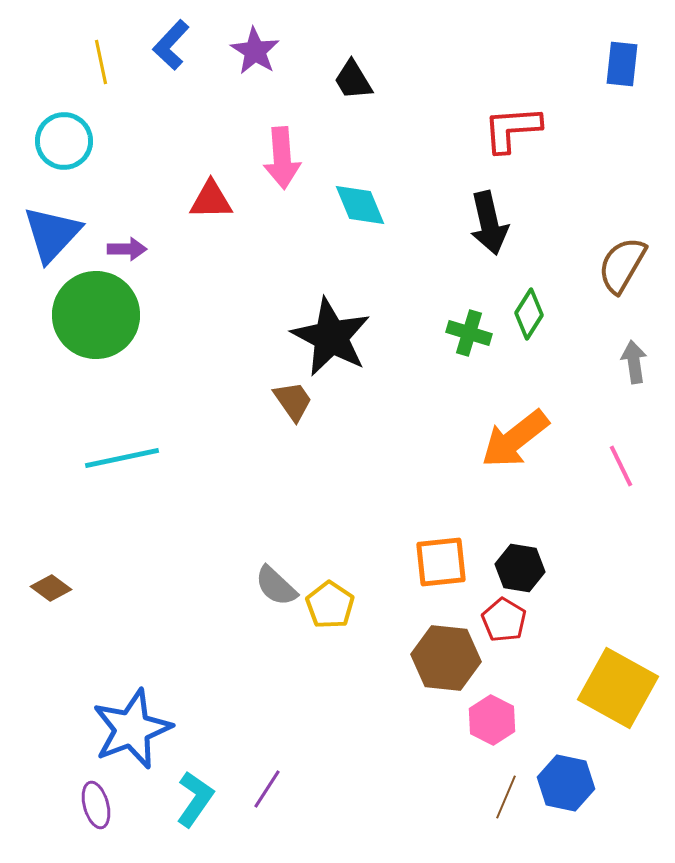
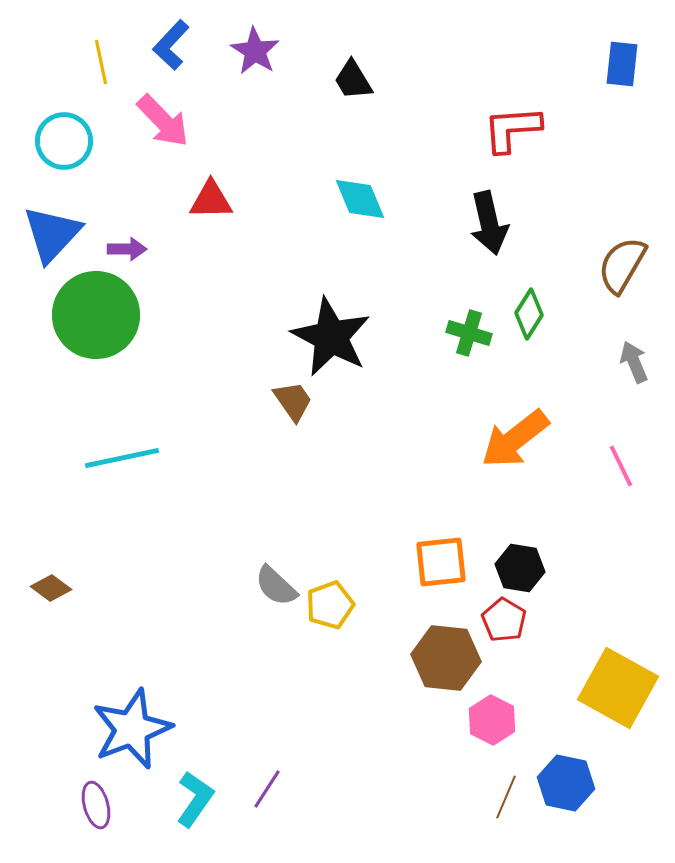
pink arrow: moved 119 px left, 37 px up; rotated 40 degrees counterclockwise
cyan diamond: moved 6 px up
gray arrow: rotated 15 degrees counterclockwise
yellow pentagon: rotated 18 degrees clockwise
